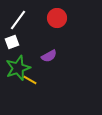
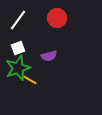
white square: moved 6 px right, 6 px down
purple semicircle: rotated 14 degrees clockwise
